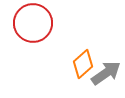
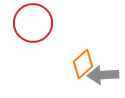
gray arrow: moved 3 px left, 2 px down; rotated 148 degrees counterclockwise
